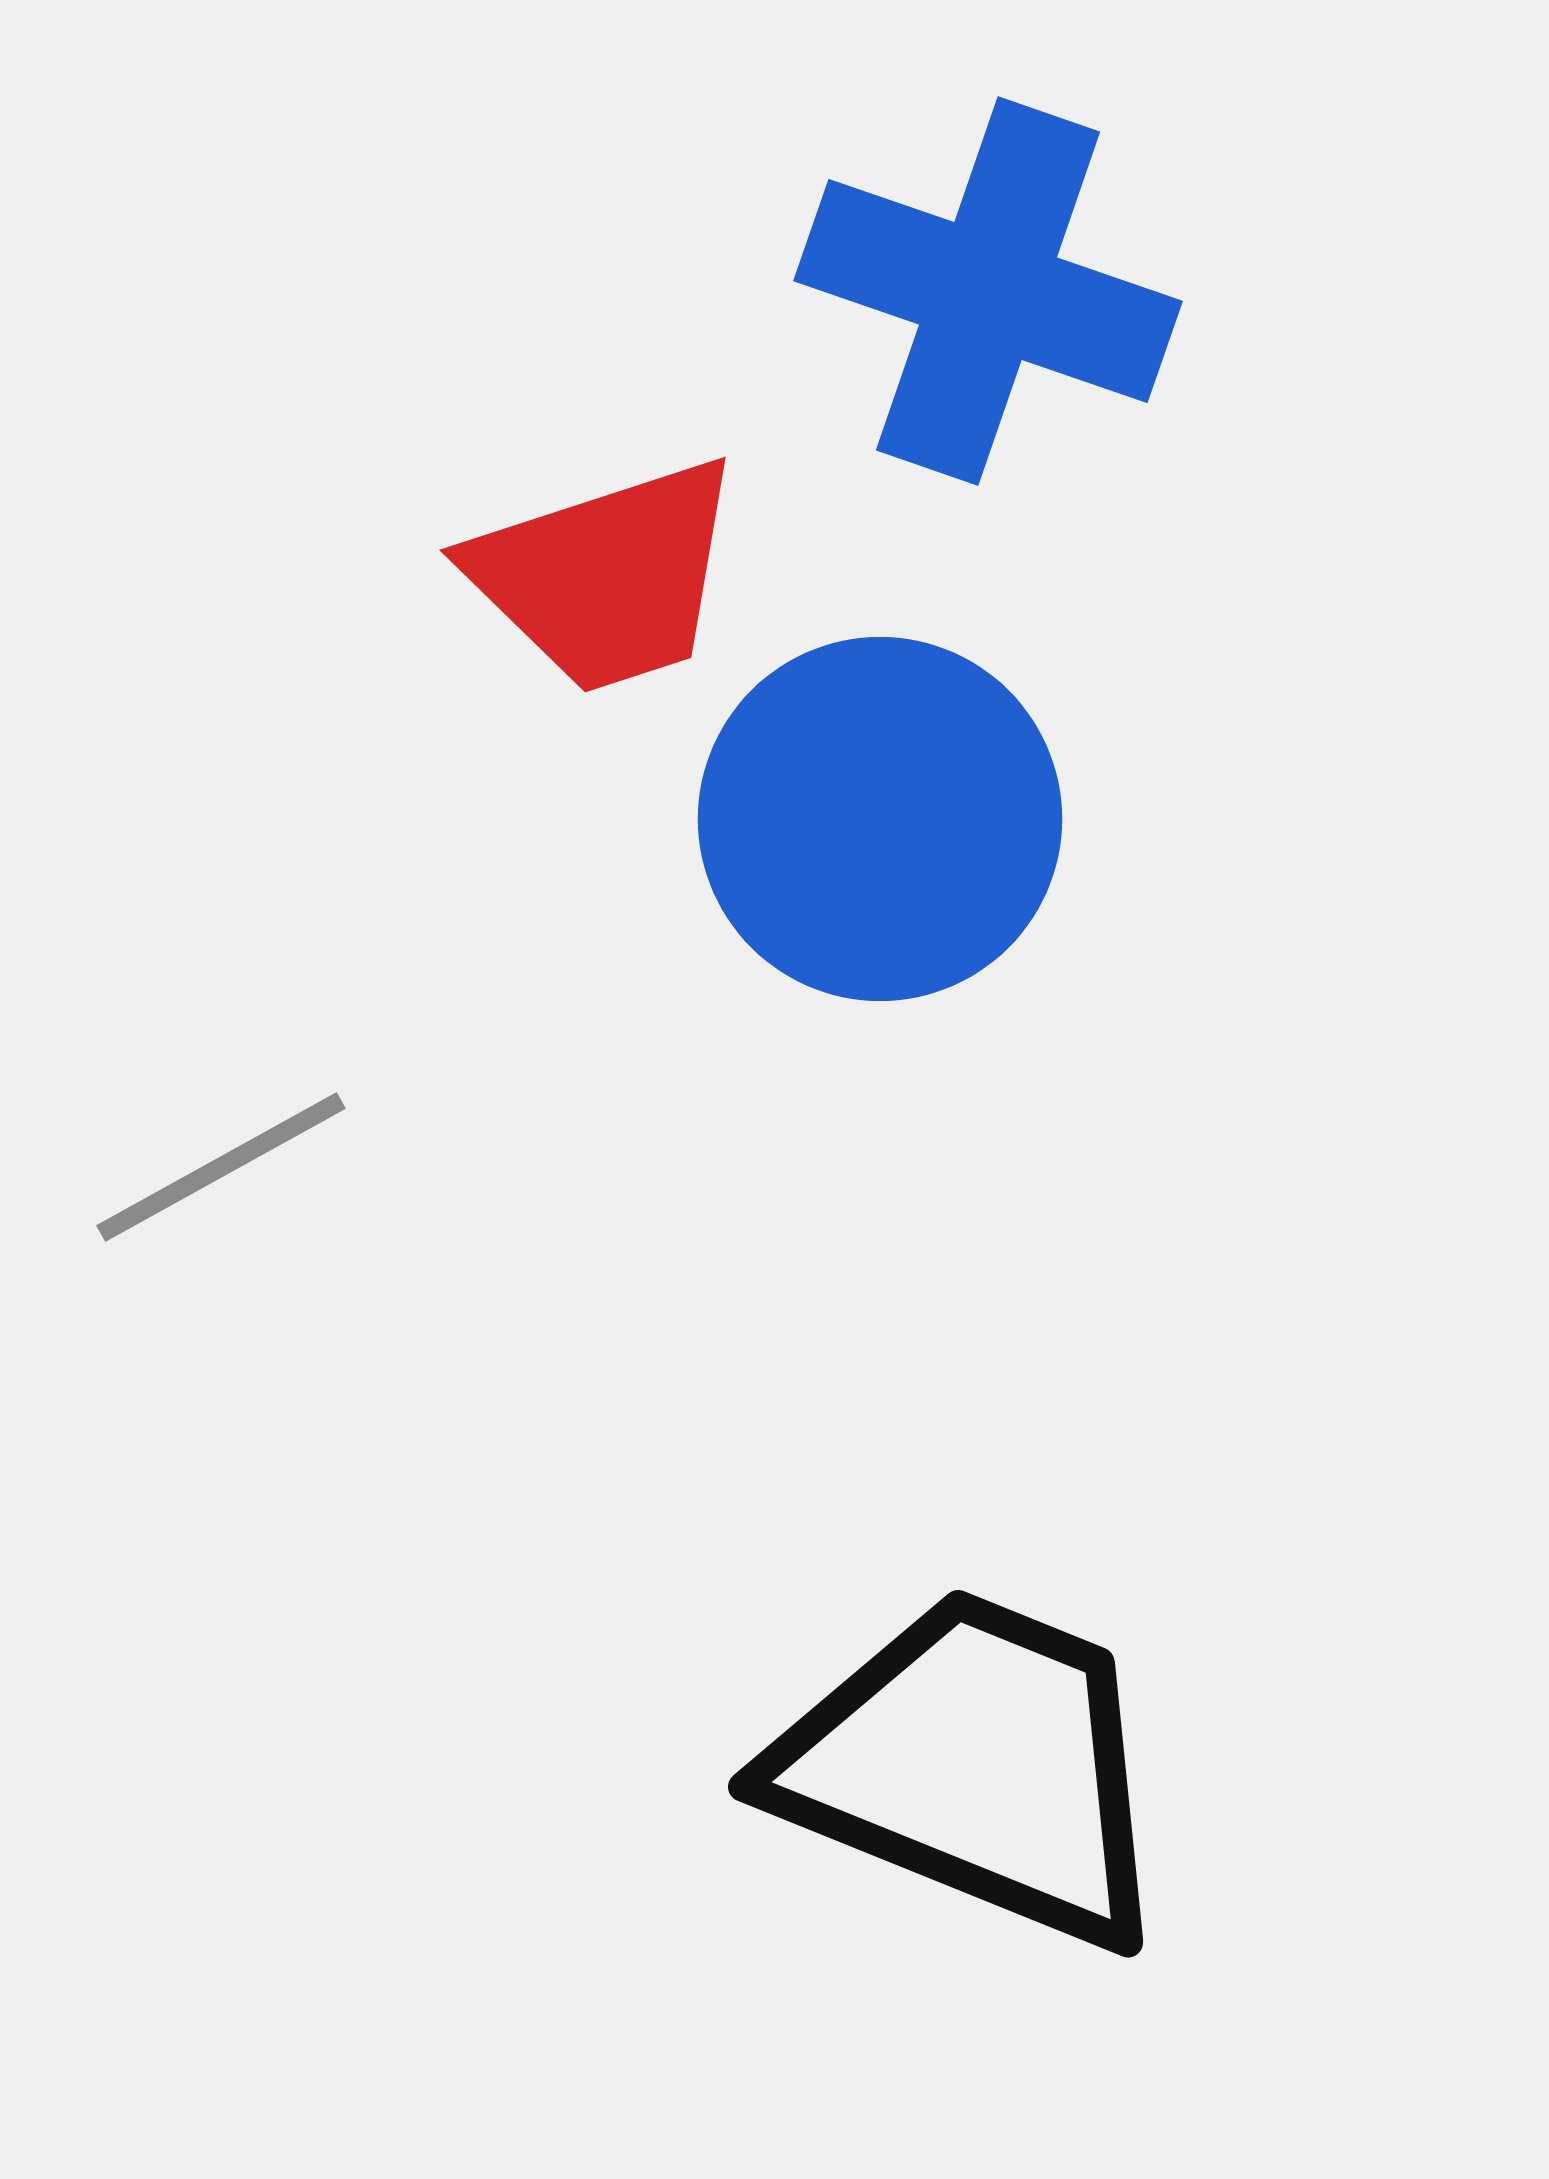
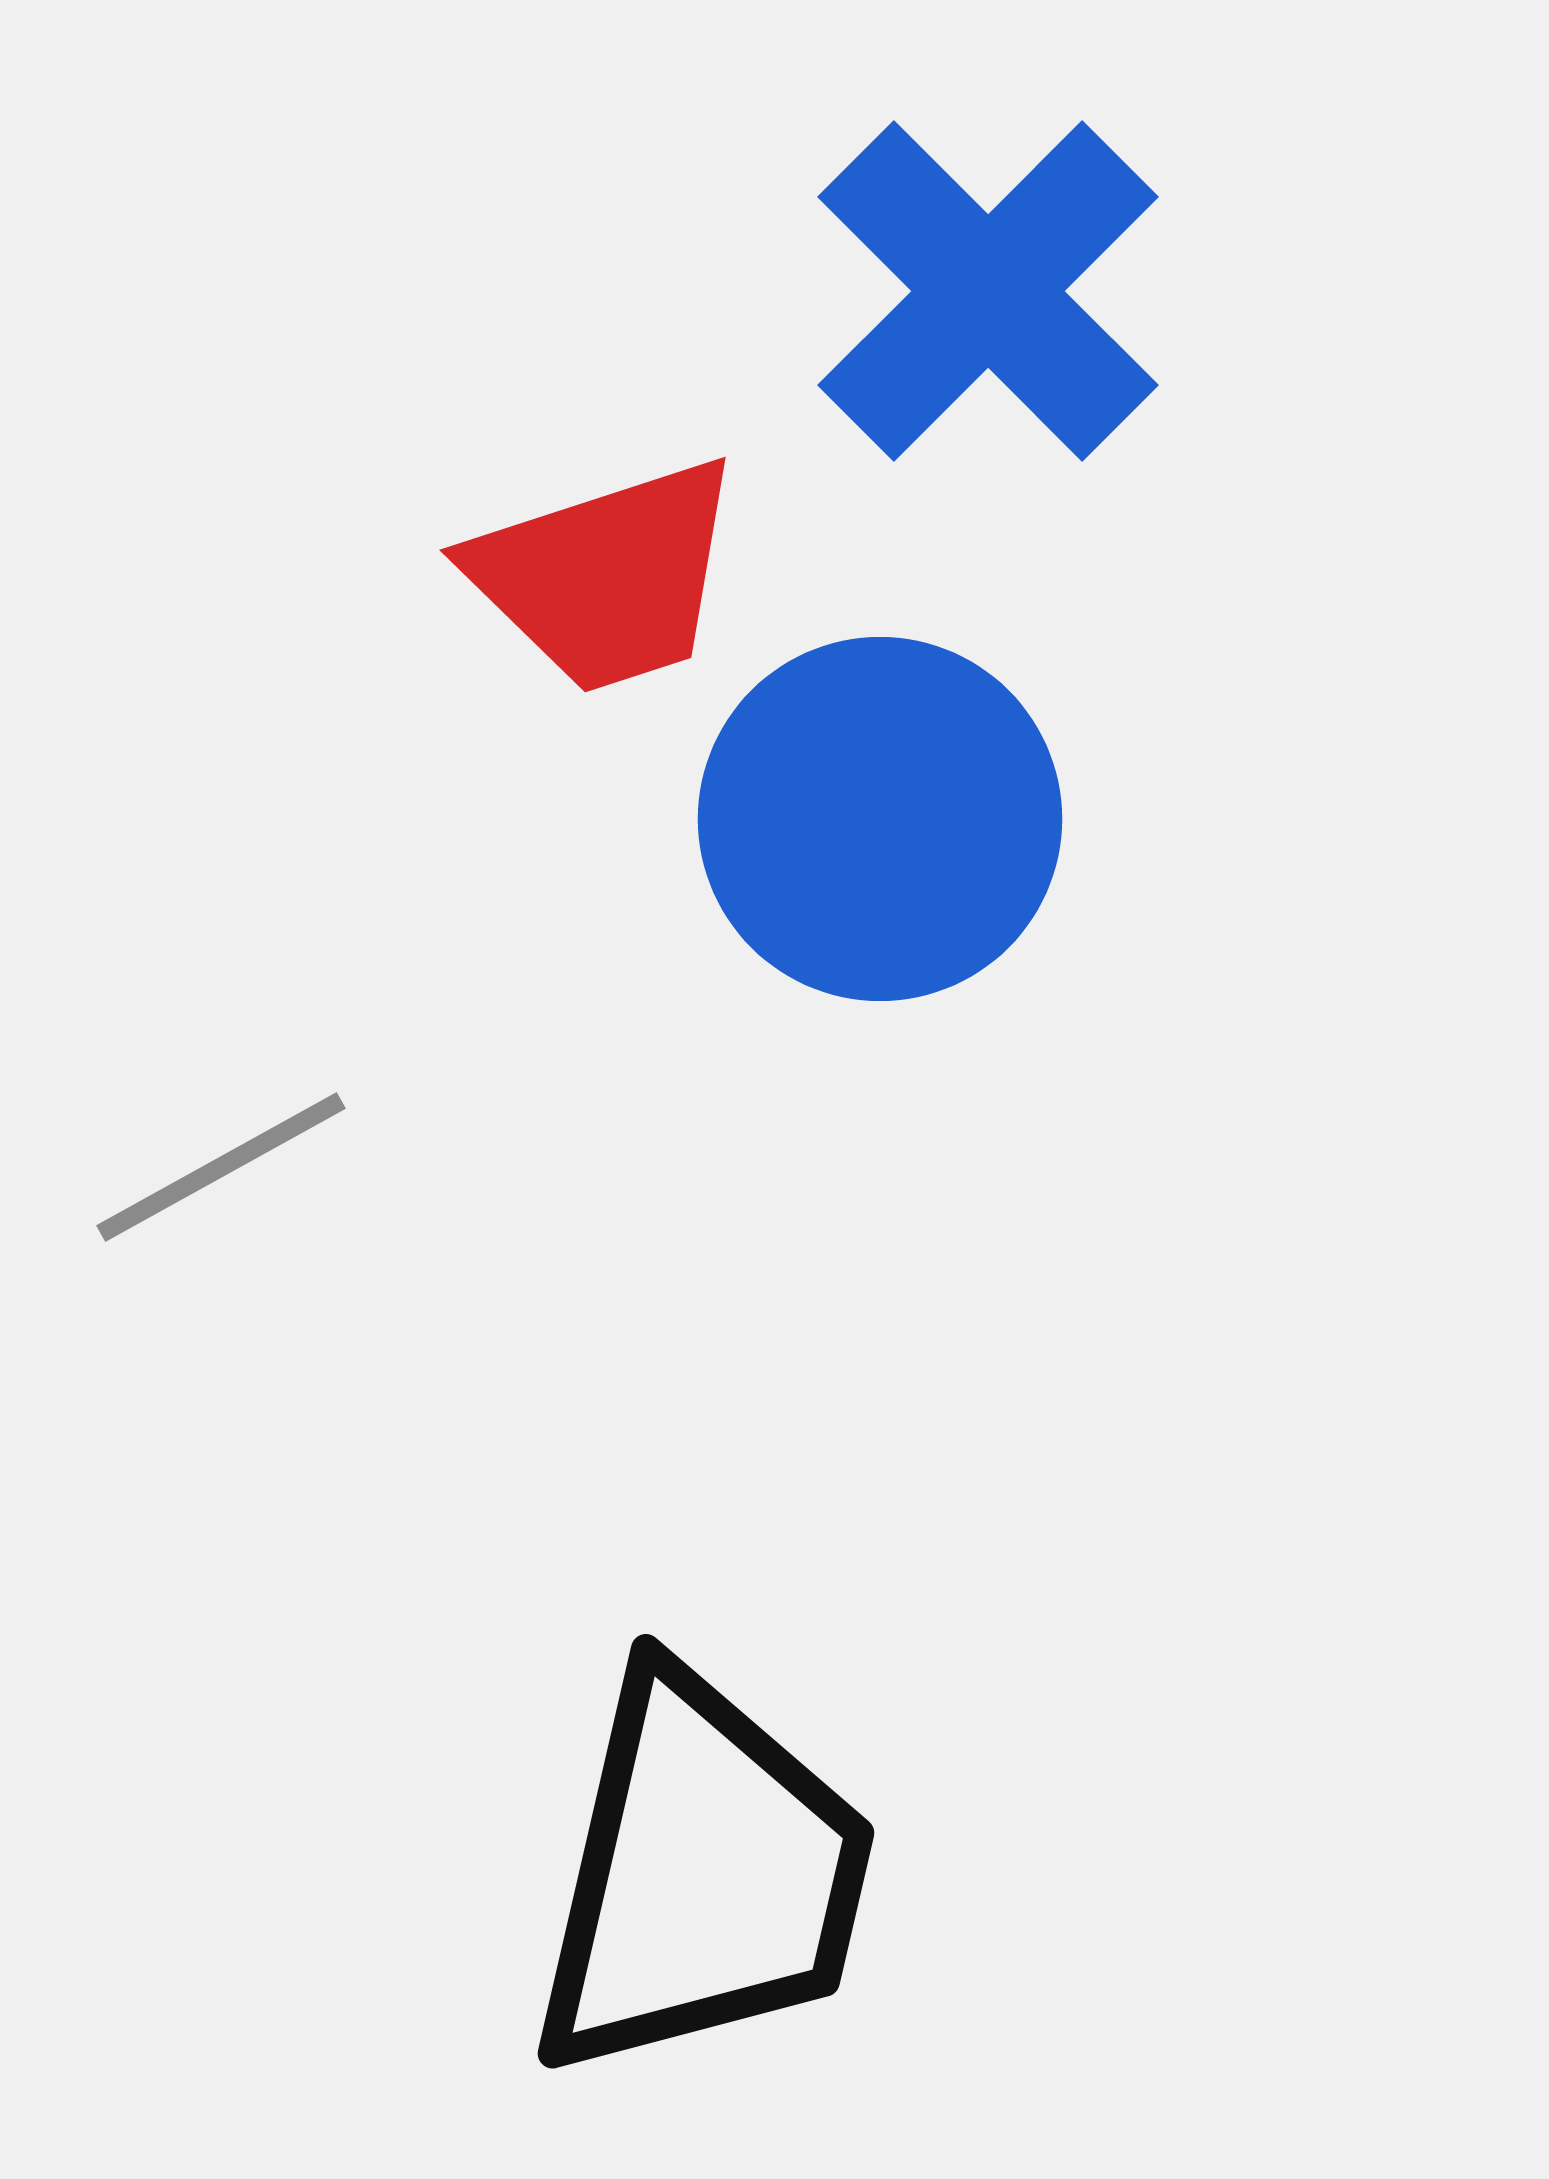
blue cross: rotated 26 degrees clockwise
black trapezoid: moved 273 px left, 108 px down; rotated 81 degrees clockwise
